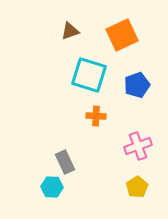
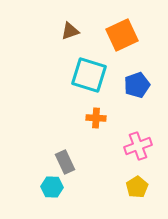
orange cross: moved 2 px down
